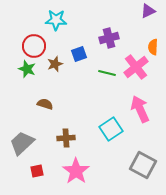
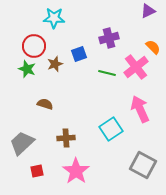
cyan star: moved 2 px left, 2 px up
orange semicircle: rotated 133 degrees clockwise
